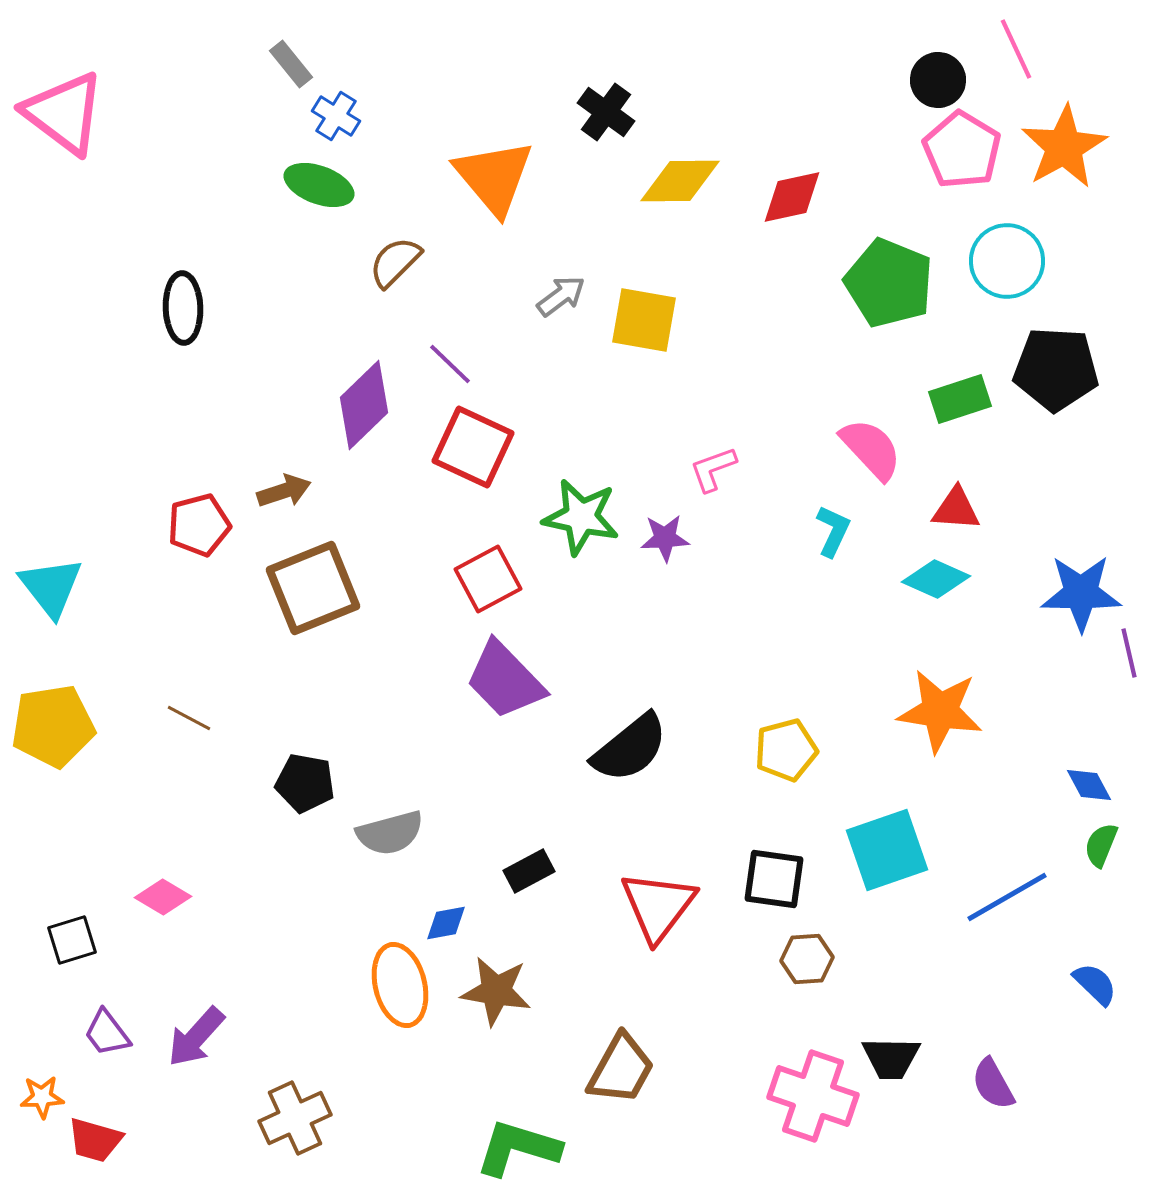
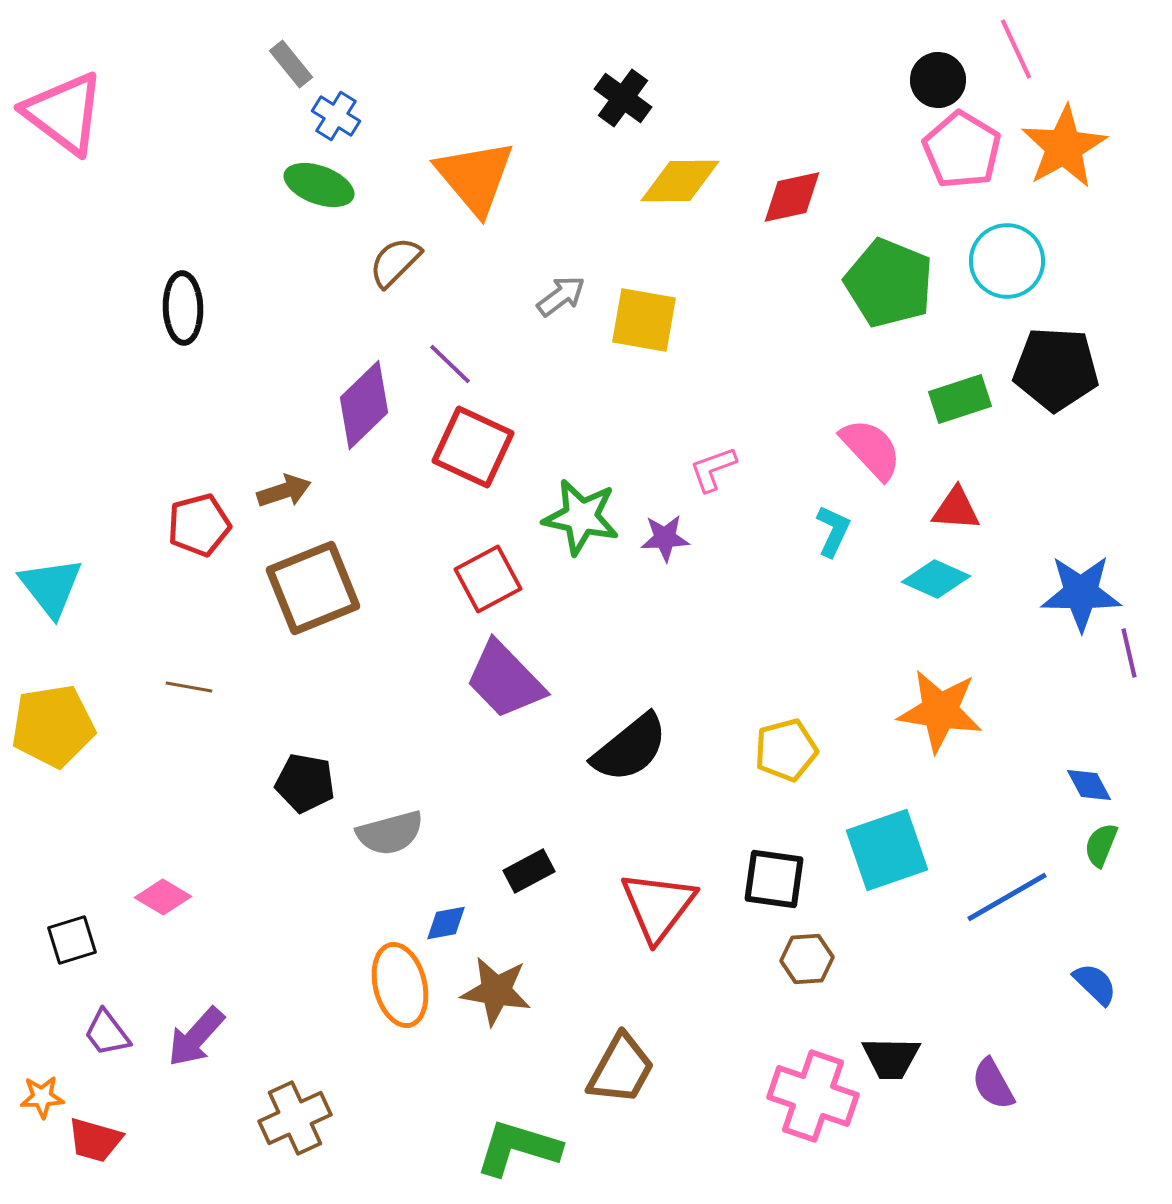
black cross at (606, 112): moved 17 px right, 14 px up
orange triangle at (494, 177): moved 19 px left
brown line at (189, 718): moved 31 px up; rotated 18 degrees counterclockwise
